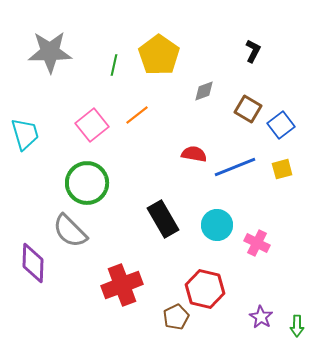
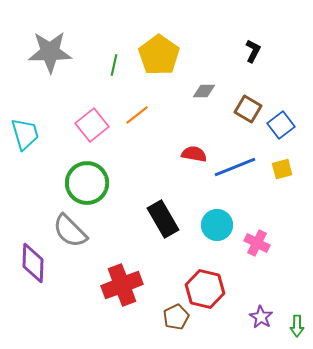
gray diamond: rotated 20 degrees clockwise
